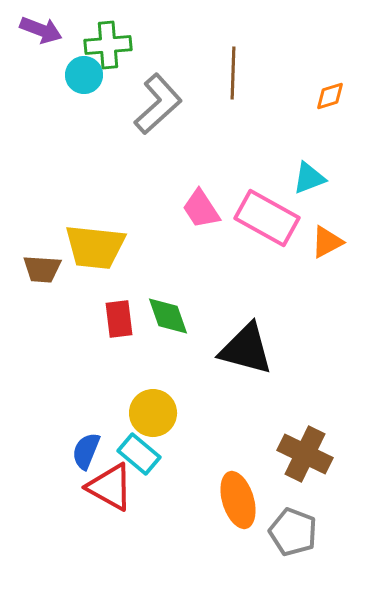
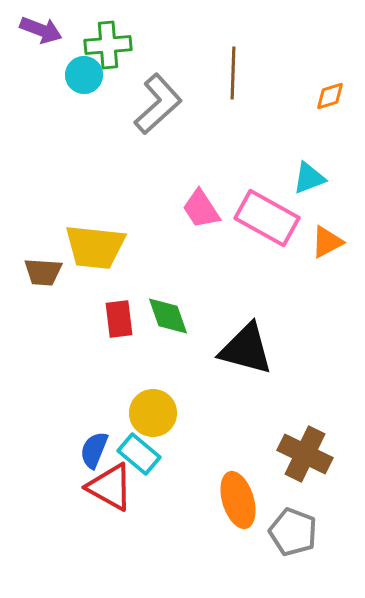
brown trapezoid: moved 1 px right, 3 px down
blue semicircle: moved 8 px right, 1 px up
